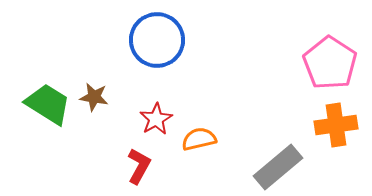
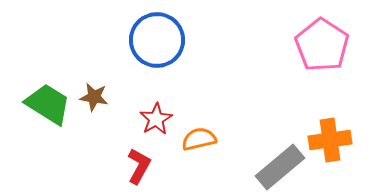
pink pentagon: moved 8 px left, 18 px up
orange cross: moved 6 px left, 15 px down
gray rectangle: moved 2 px right
